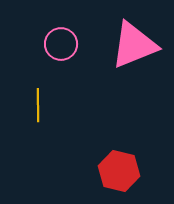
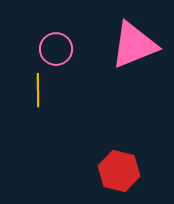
pink circle: moved 5 px left, 5 px down
yellow line: moved 15 px up
